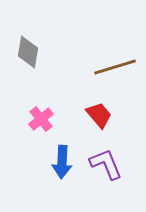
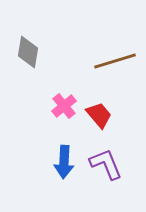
brown line: moved 6 px up
pink cross: moved 23 px right, 13 px up
blue arrow: moved 2 px right
